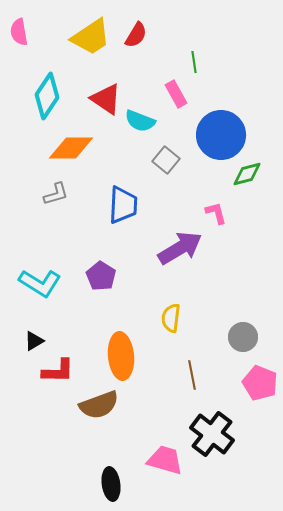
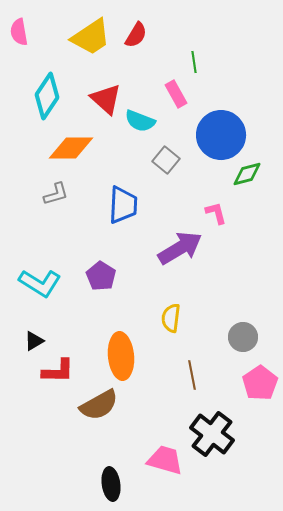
red triangle: rotated 8 degrees clockwise
pink pentagon: rotated 16 degrees clockwise
brown semicircle: rotated 9 degrees counterclockwise
